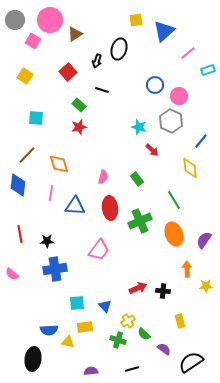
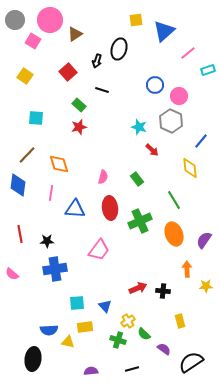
blue triangle at (75, 206): moved 3 px down
